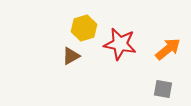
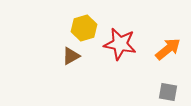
gray square: moved 5 px right, 3 px down
